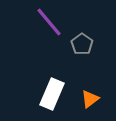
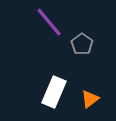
white rectangle: moved 2 px right, 2 px up
